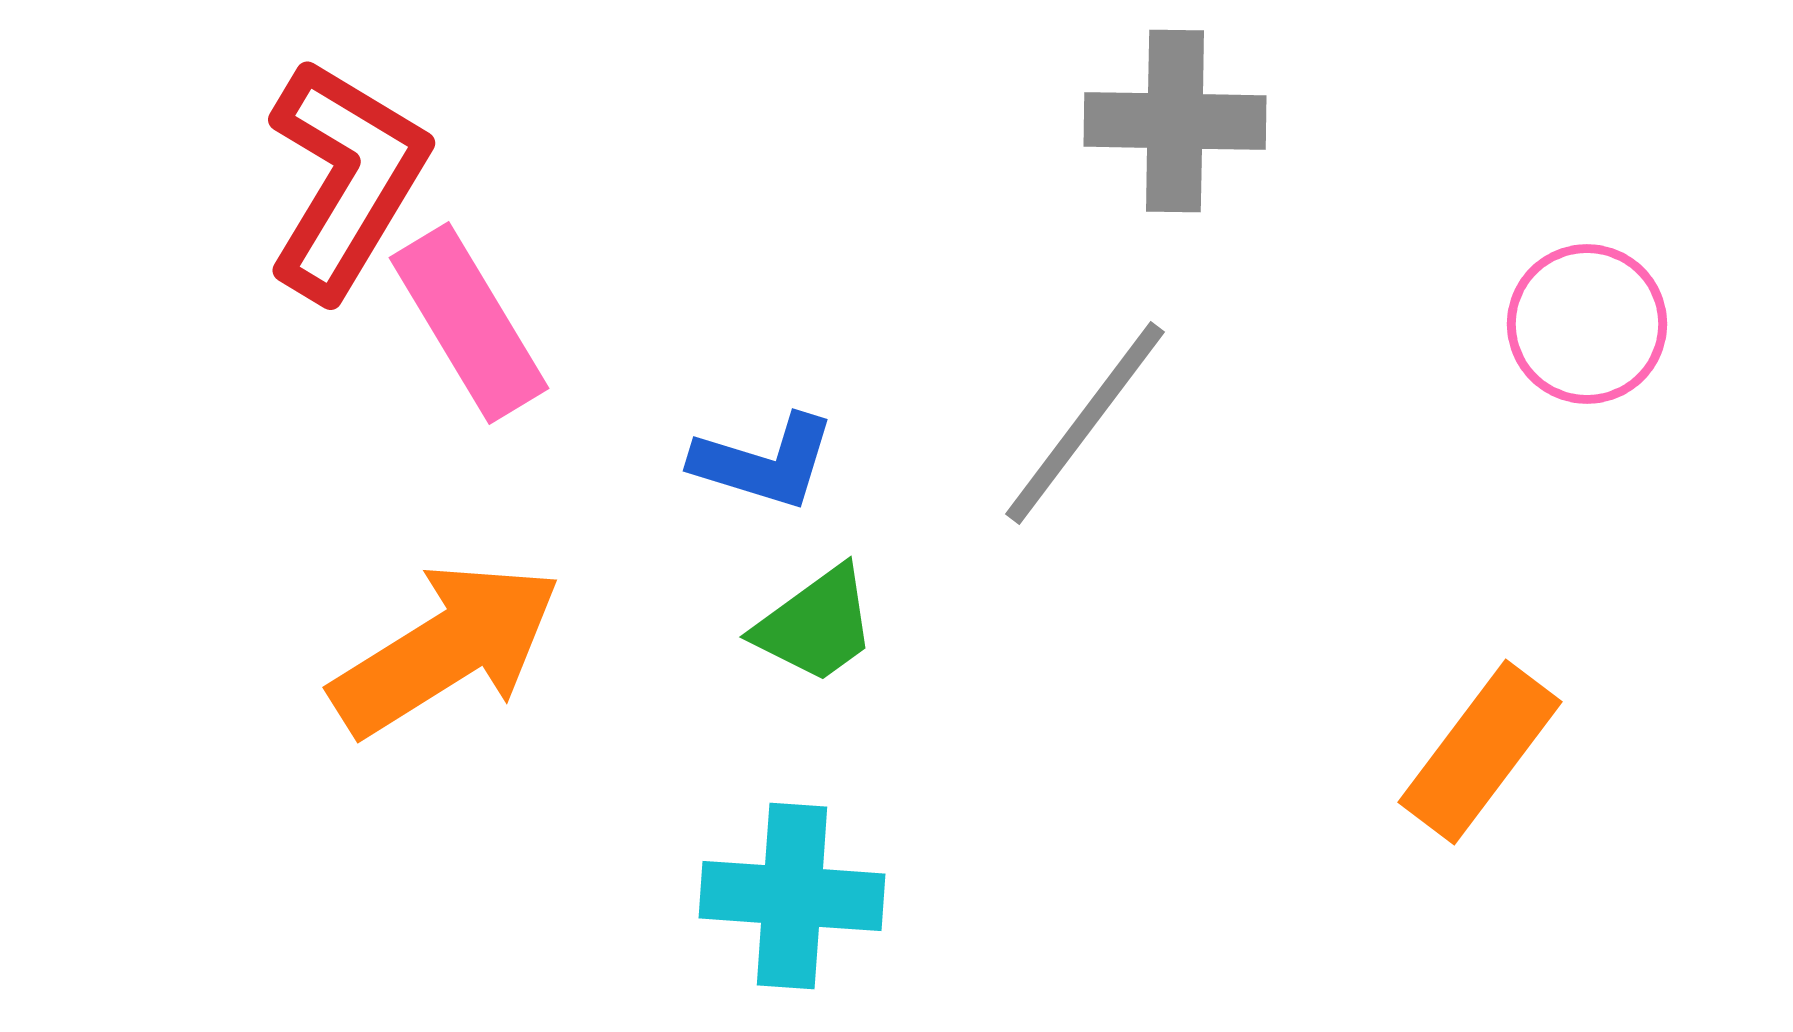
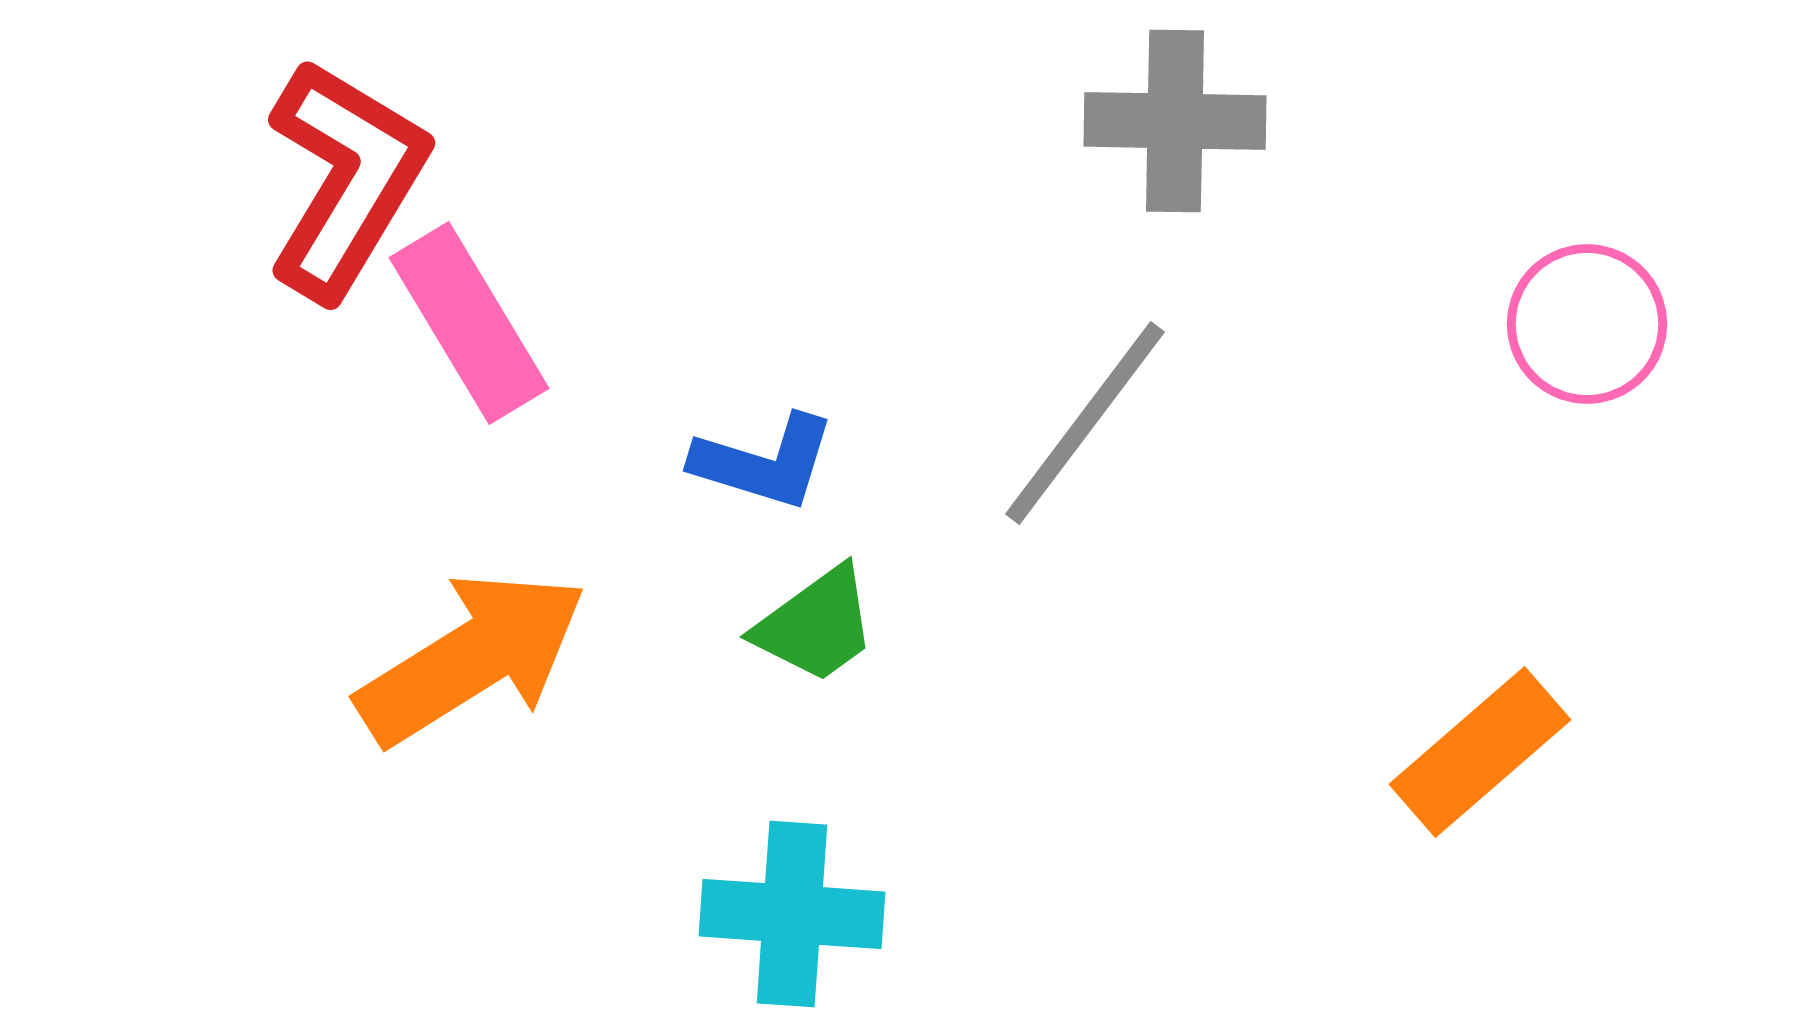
orange arrow: moved 26 px right, 9 px down
orange rectangle: rotated 12 degrees clockwise
cyan cross: moved 18 px down
